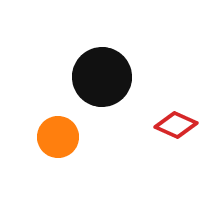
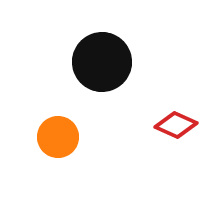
black circle: moved 15 px up
